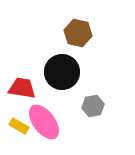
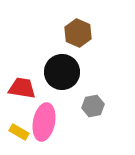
brown hexagon: rotated 12 degrees clockwise
pink ellipse: rotated 48 degrees clockwise
yellow rectangle: moved 6 px down
